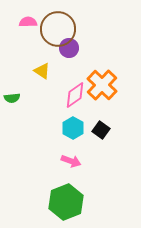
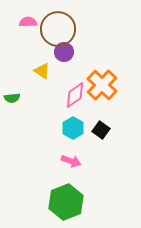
purple circle: moved 5 px left, 4 px down
